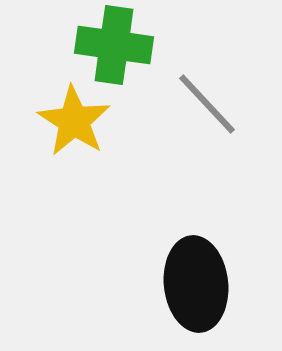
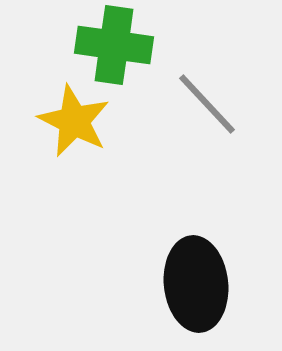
yellow star: rotated 6 degrees counterclockwise
